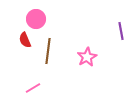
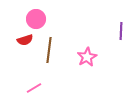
purple line: rotated 12 degrees clockwise
red semicircle: rotated 84 degrees counterclockwise
brown line: moved 1 px right, 1 px up
pink line: moved 1 px right
